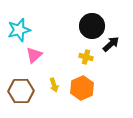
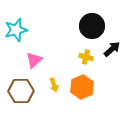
cyan star: moved 3 px left
black arrow: moved 1 px right, 5 px down
pink triangle: moved 5 px down
orange hexagon: moved 1 px up
